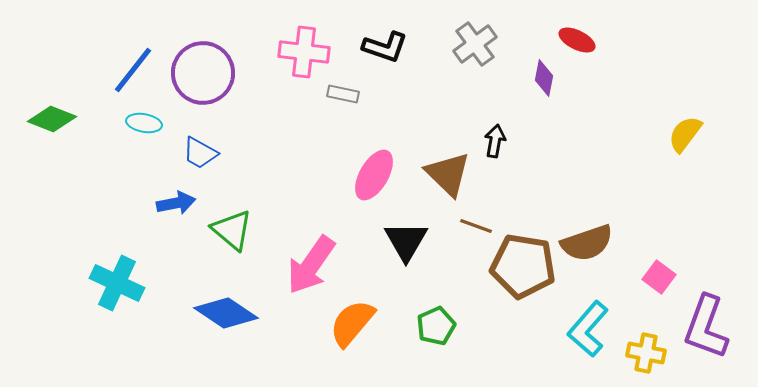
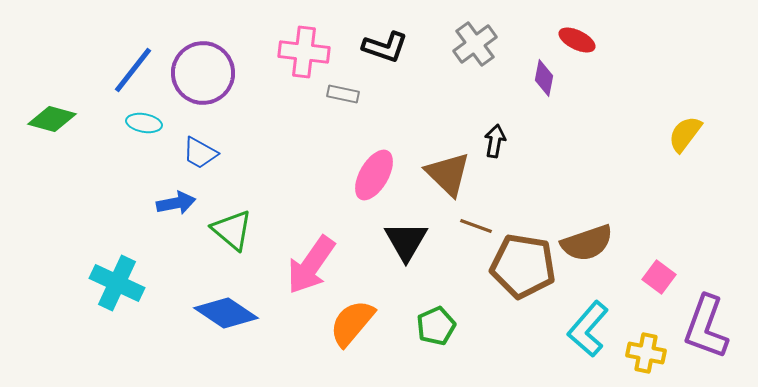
green diamond: rotated 6 degrees counterclockwise
